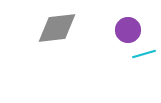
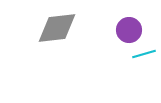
purple circle: moved 1 px right
